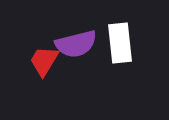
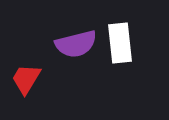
red trapezoid: moved 18 px left, 18 px down
